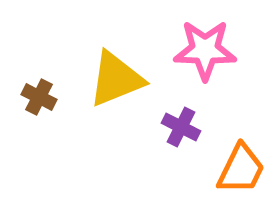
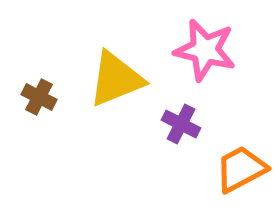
pink star: rotated 12 degrees clockwise
purple cross: moved 3 px up
orange trapezoid: rotated 144 degrees counterclockwise
